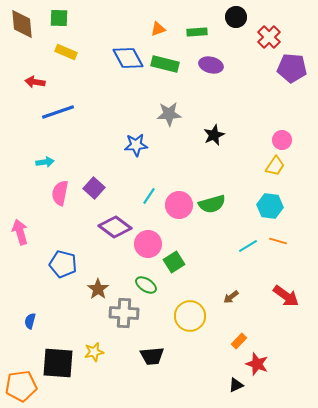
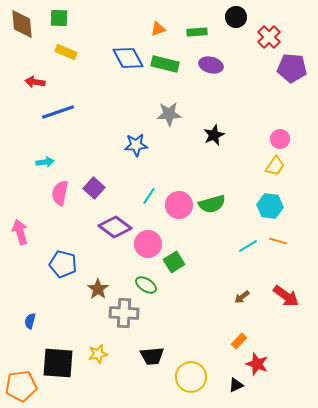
pink circle at (282, 140): moved 2 px left, 1 px up
brown arrow at (231, 297): moved 11 px right
yellow circle at (190, 316): moved 1 px right, 61 px down
yellow star at (94, 352): moved 4 px right, 2 px down
